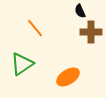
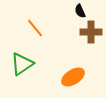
orange ellipse: moved 5 px right
